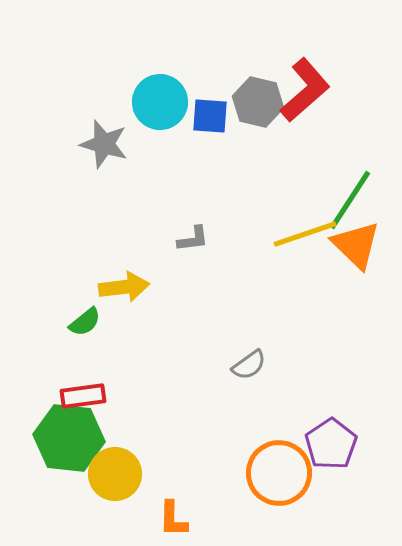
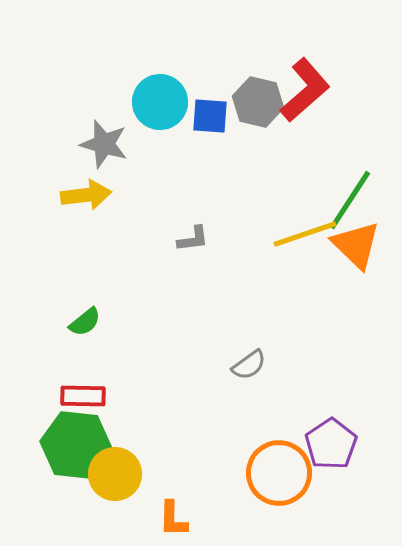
yellow arrow: moved 38 px left, 92 px up
red rectangle: rotated 9 degrees clockwise
green hexagon: moved 7 px right, 7 px down
